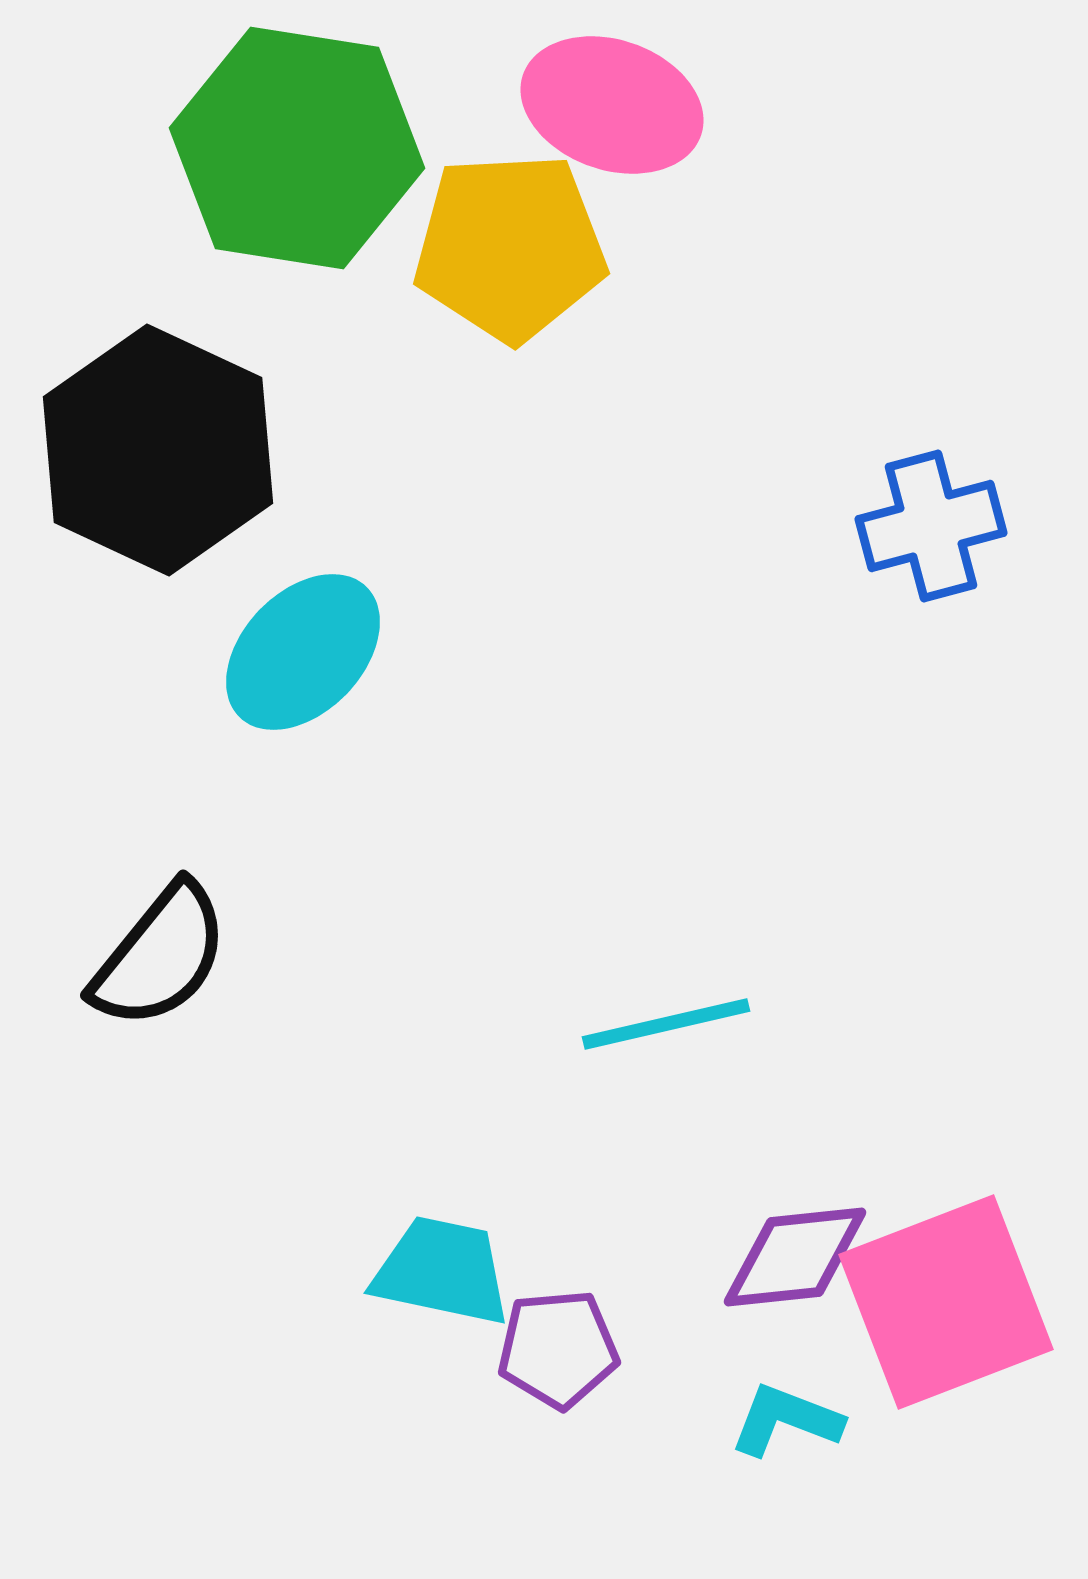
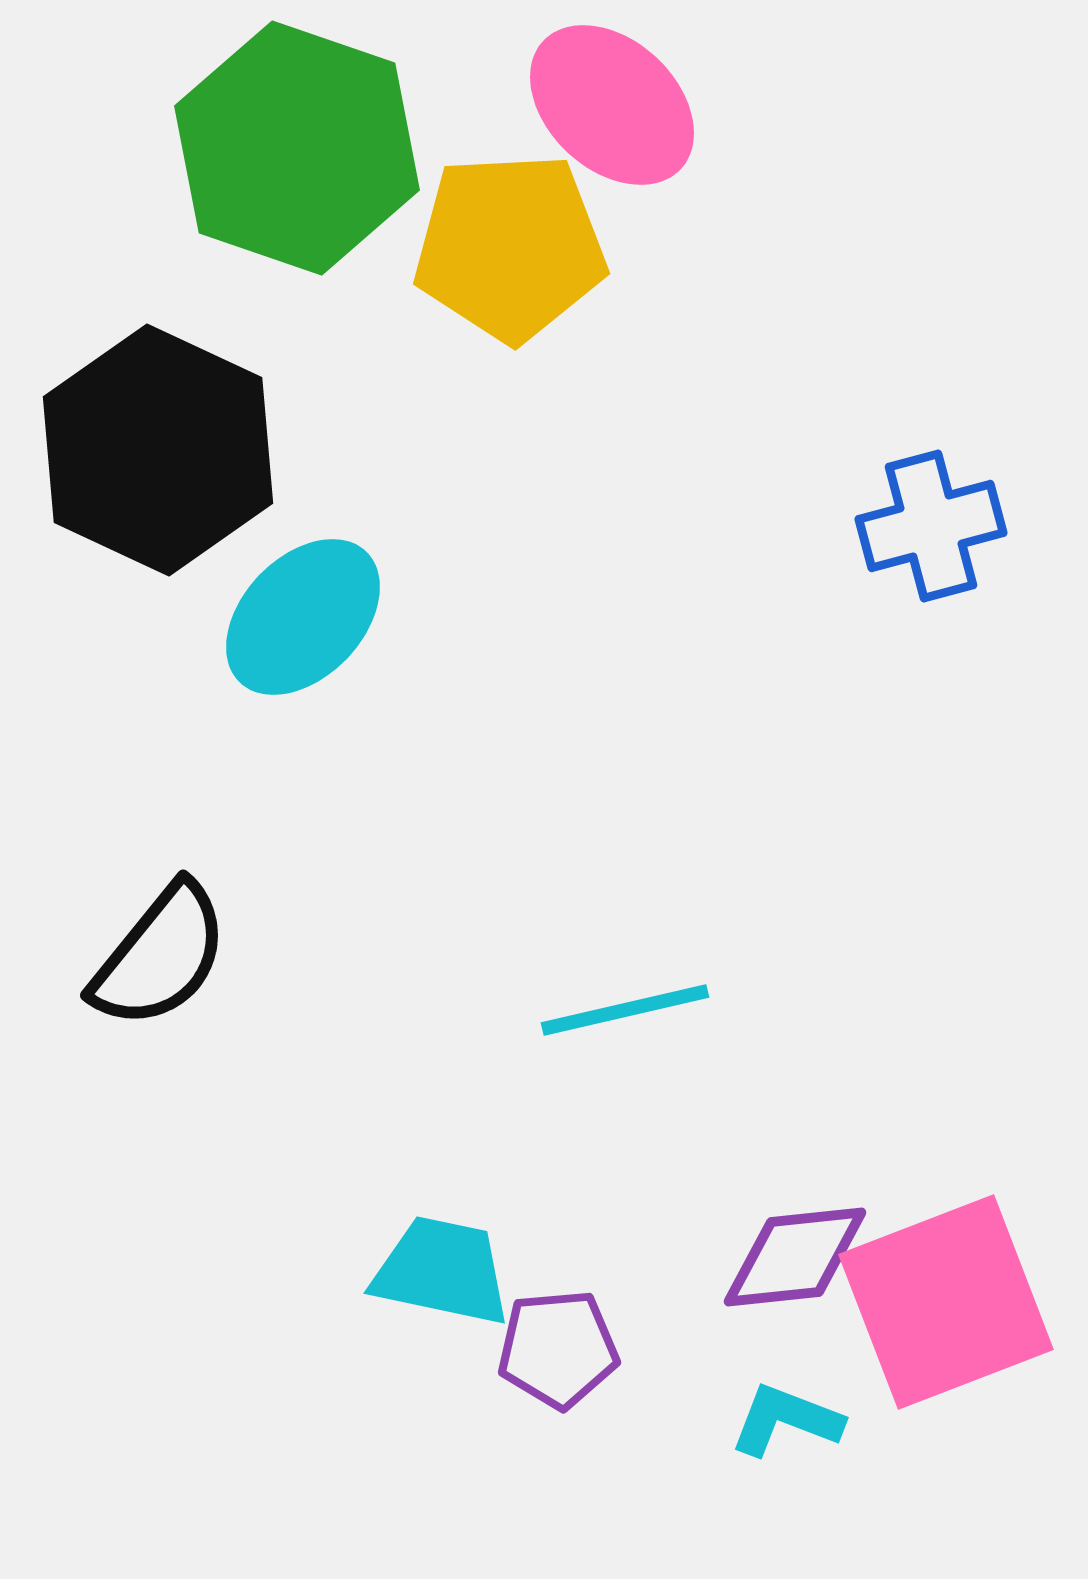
pink ellipse: rotated 24 degrees clockwise
green hexagon: rotated 10 degrees clockwise
cyan ellipse: moved 35 px up
cyan line: moved 41 px left, 14 px up
